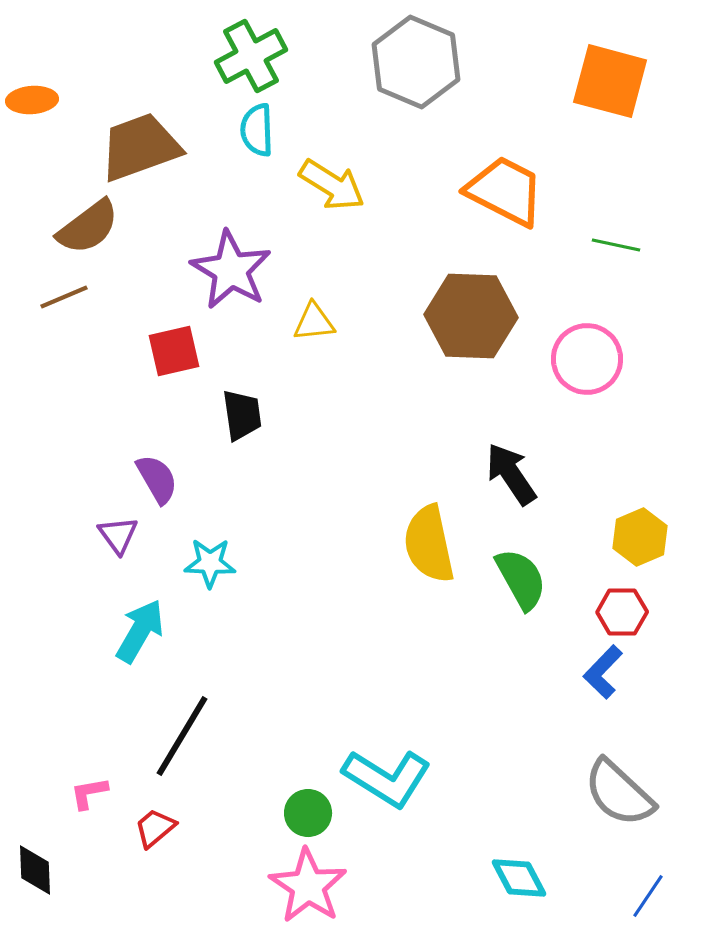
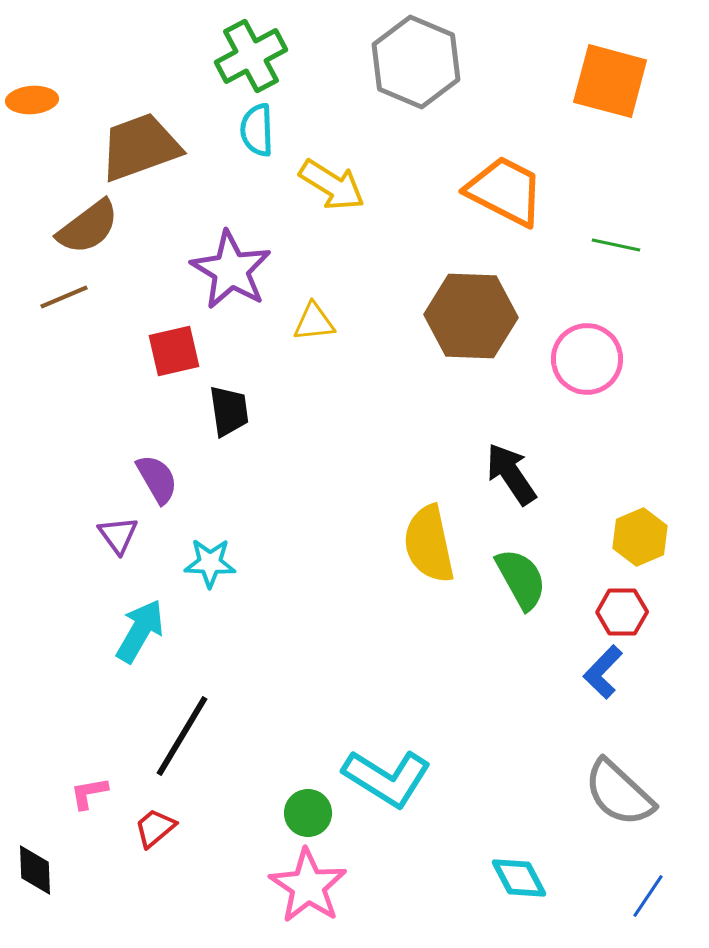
black trapezoid: moved 13 px left, 4 px up
